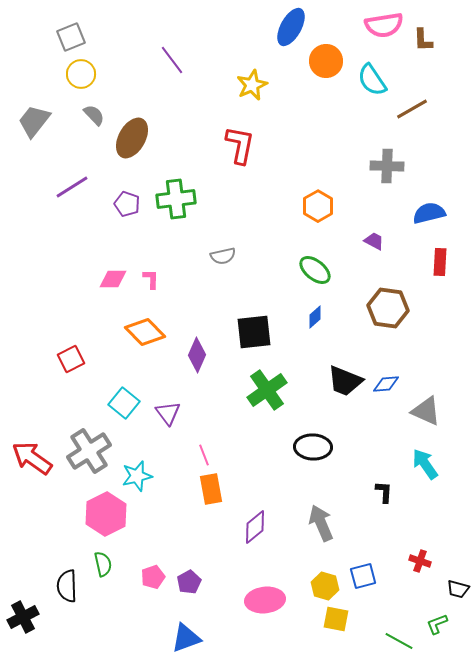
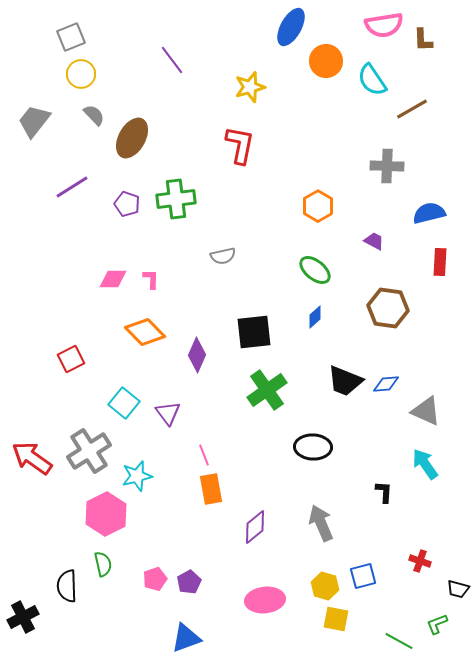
yellow star at (252, 85): moved 2 px left, 2 px down; rotated 8 degrees clockwise
pink pentagon at (153, 577): moved 2 px right, 2 px down
